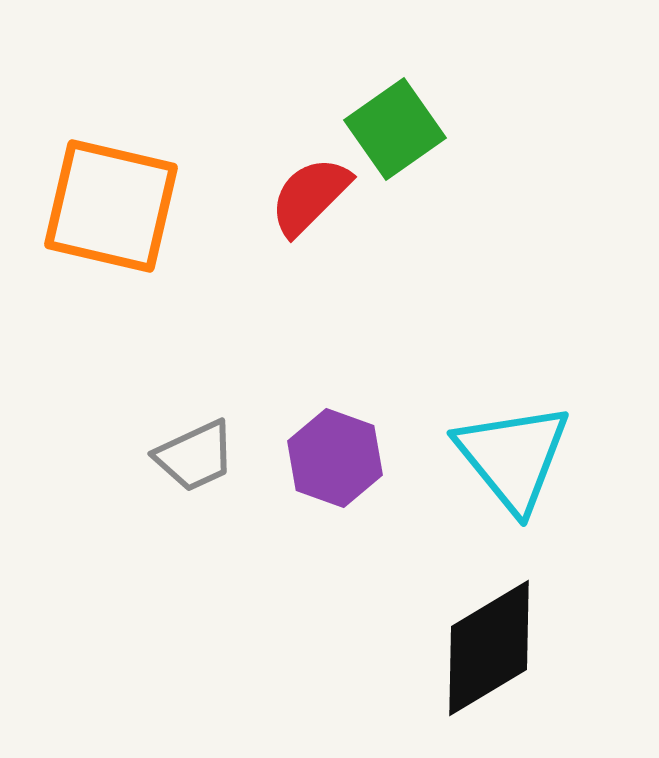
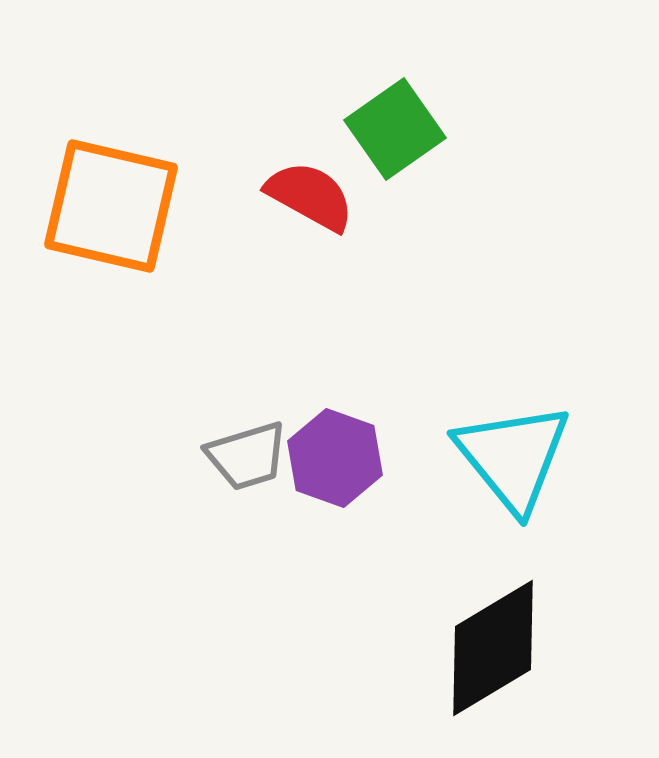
red semicircle: rotated 74 degrees clockwise
gray trapezoid: moved 52 px right; rotated 8 degrees clockwise
black diamond: moved 4 px right
